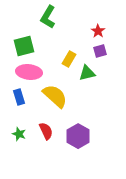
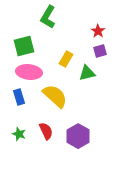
yellow rectangle: moved 3 px left
